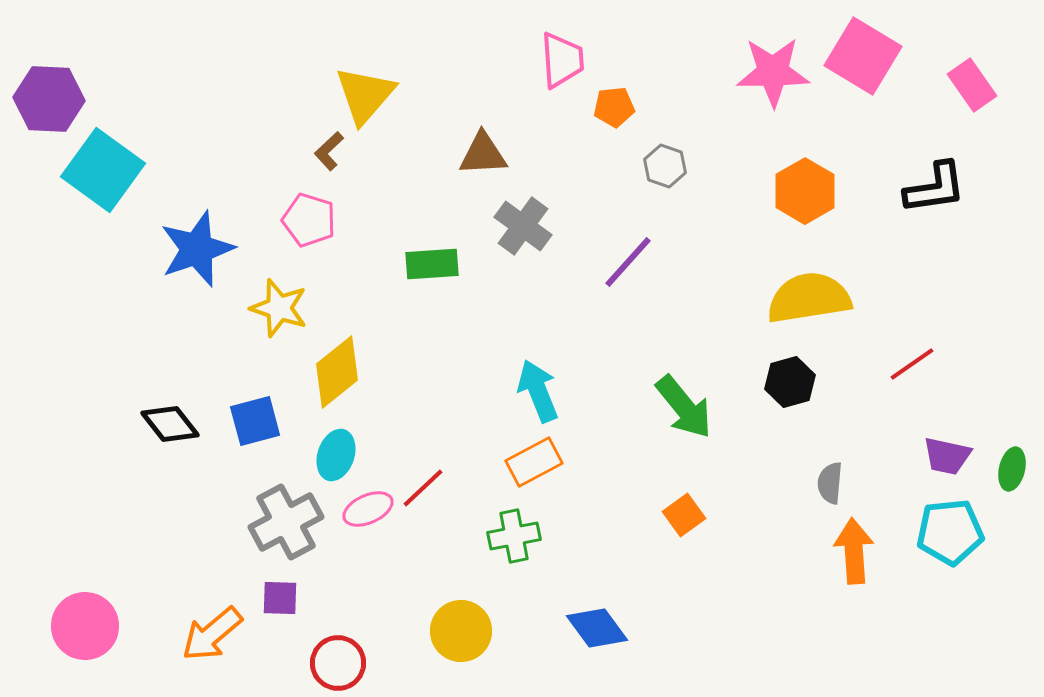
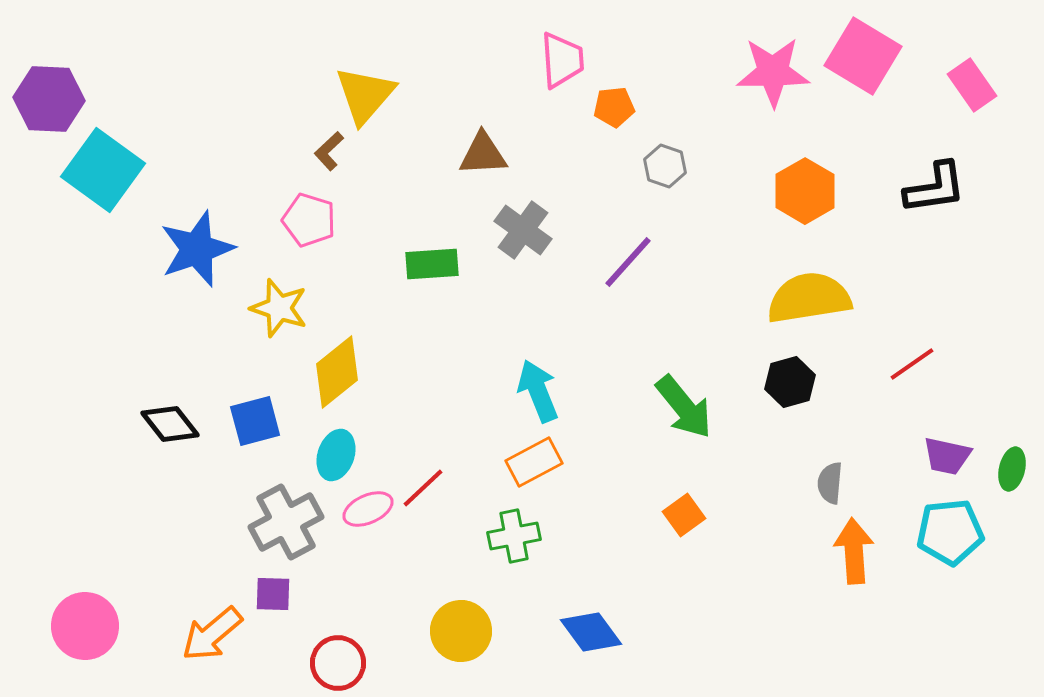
gray cross at (523, 226): moved 4 px down
purple square at (280, 598): moved 7 px left, 4 px up
blue diamond at (597, 628): moved 6 px left, 4 px down
